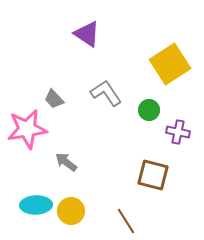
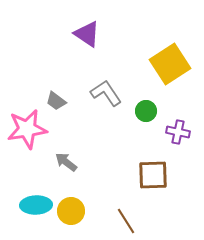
gray trapezoid: moved 2 px right, 2 px down; rotated 10 degrees counterclockwise
green circle: moved 3 px left, 1 px down
brown square: rotated 16 degrees counterclockwise
